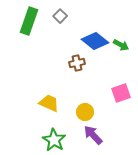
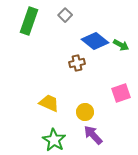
gray square: moved 5 px right, 1 px up
